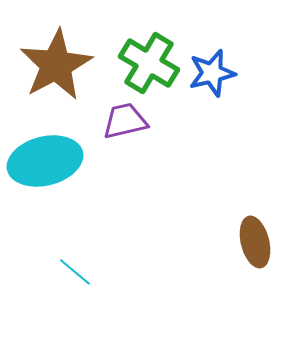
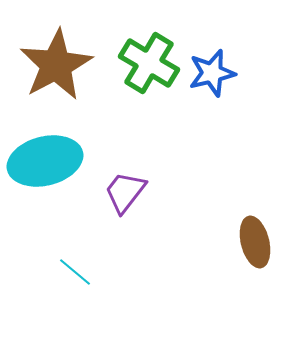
purple trapezoid: moved 71 px down; rotated 39 degrees counterclockwise
